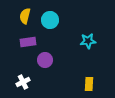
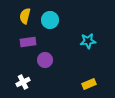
yellow rectangle: rotated 64 degrees clockwise
